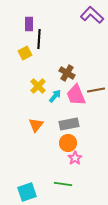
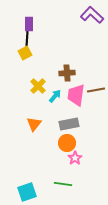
black line: moved 12 px left
brown cross: rotated 35 degrees counterclockwise
pink trapezoid: rotated 30 degrees clockwise
orange triangle: moved 2 px left, 1 px up
orange circle: moved 1 px left
